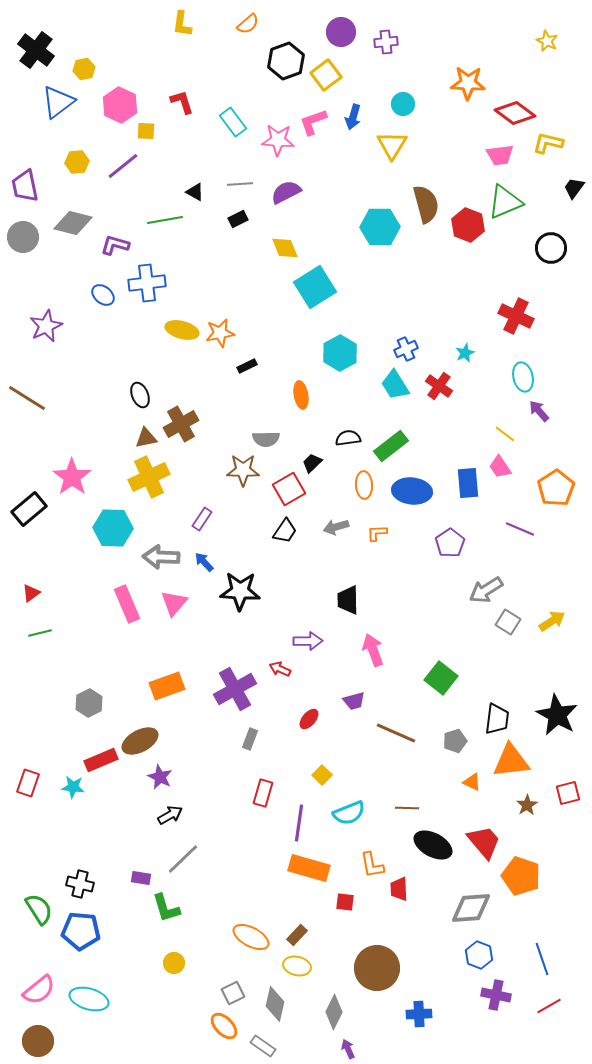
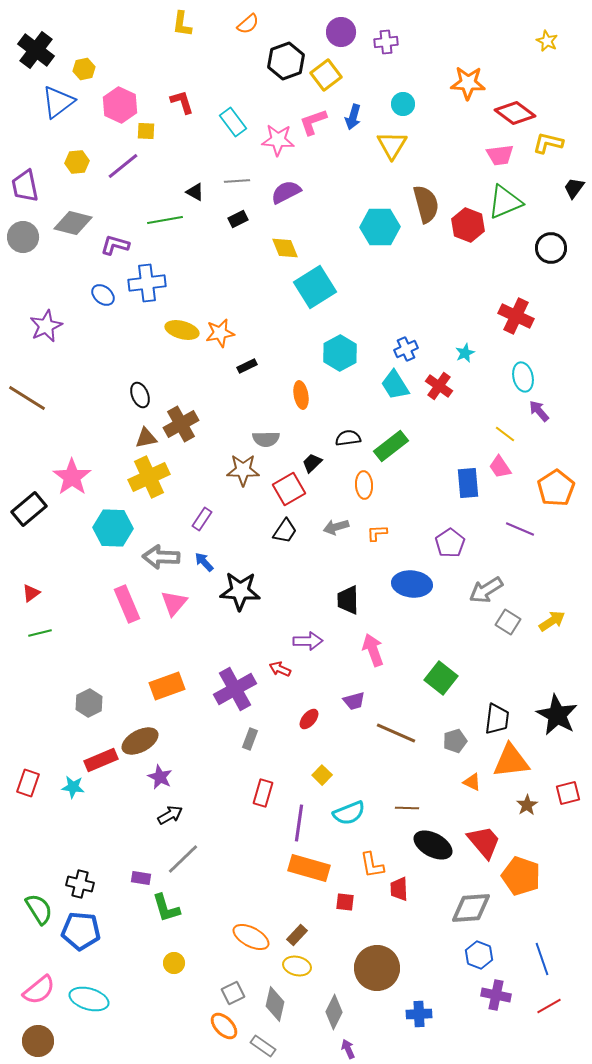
gray line at (240, 184): moved 3 px left, 3 px up
blue ellipse at (412, 491): moved 93 px down
